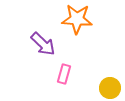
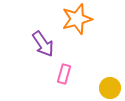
orange star: rotated 20 degrees counterclockwise
purple arrow: rotated 12 degrees clockwise
